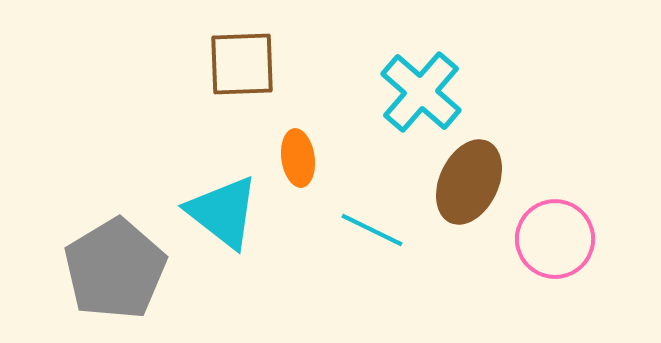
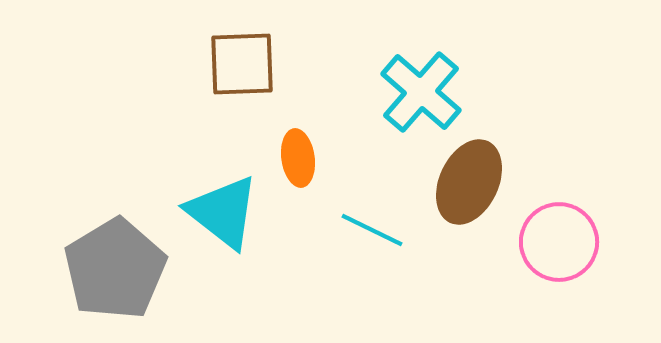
pink circle: moved 4 px right, 3 px down
